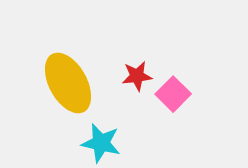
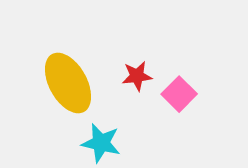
pink square: moved 6 px right
